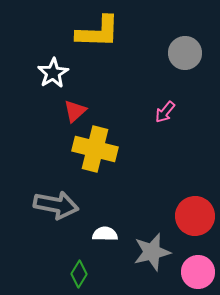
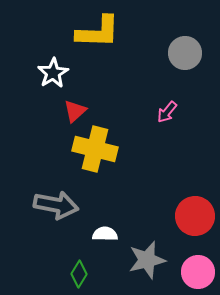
pink arrow: moved 2 px right
gray star: moved 5 px left, 8 px down
